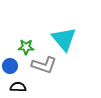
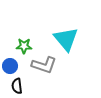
cyan triangle: moved 2 px right
green star: moved 2 px left, 1 px up
black semicircle: moved 1 px left, 1 px up; rotated 98 degrees counterclockwise
